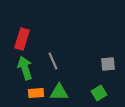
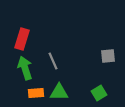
gray square: moved 8 px up
